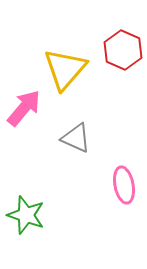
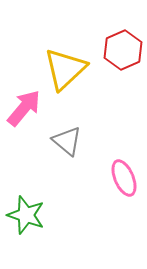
red hexagon: rotated 12 degrees clockwise
yellow triangle: rotated 6 degrees clockwise
gray triangle: moved 9 px left, 3 px down; rotated 16 degrees clockwise
pink ellipse: moved 7 px up; rotated 12 degrees counterclockwise
